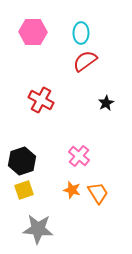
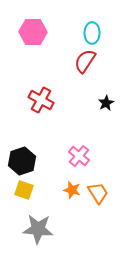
cyan ellipse: moved 11 px right
red semicircle: rotated 20 degrees counterclockwise
yellow square: rotated 36 degrees clockwise
